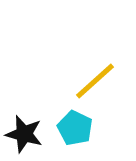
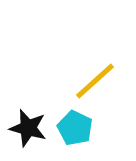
black star: moved 4 px right, 6 px up
